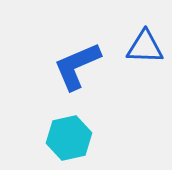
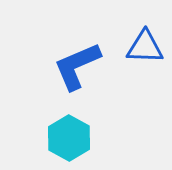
cyan hexagon: rotated 18 degrees counterclockwise
